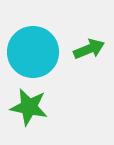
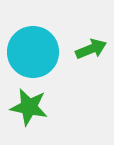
green arrow: moved 2 px right
